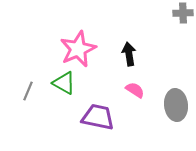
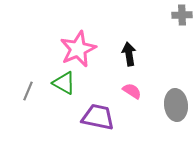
gray cross: moved 1 px left, 2 px down
pink semicircle: moved 3 px left, 1 px down
